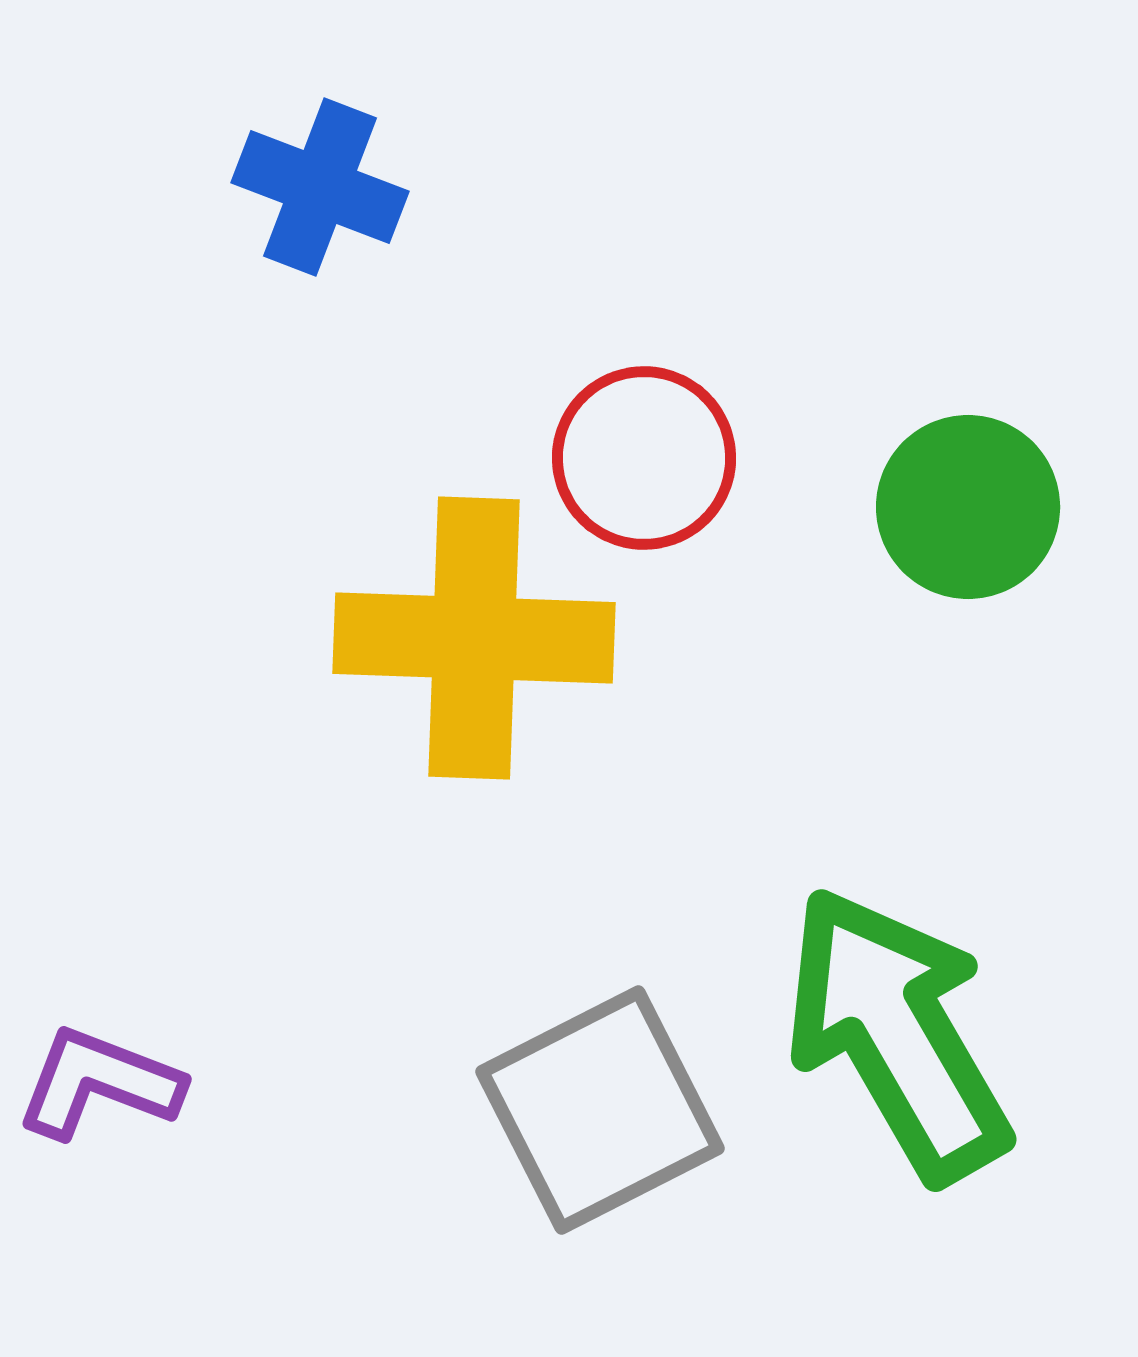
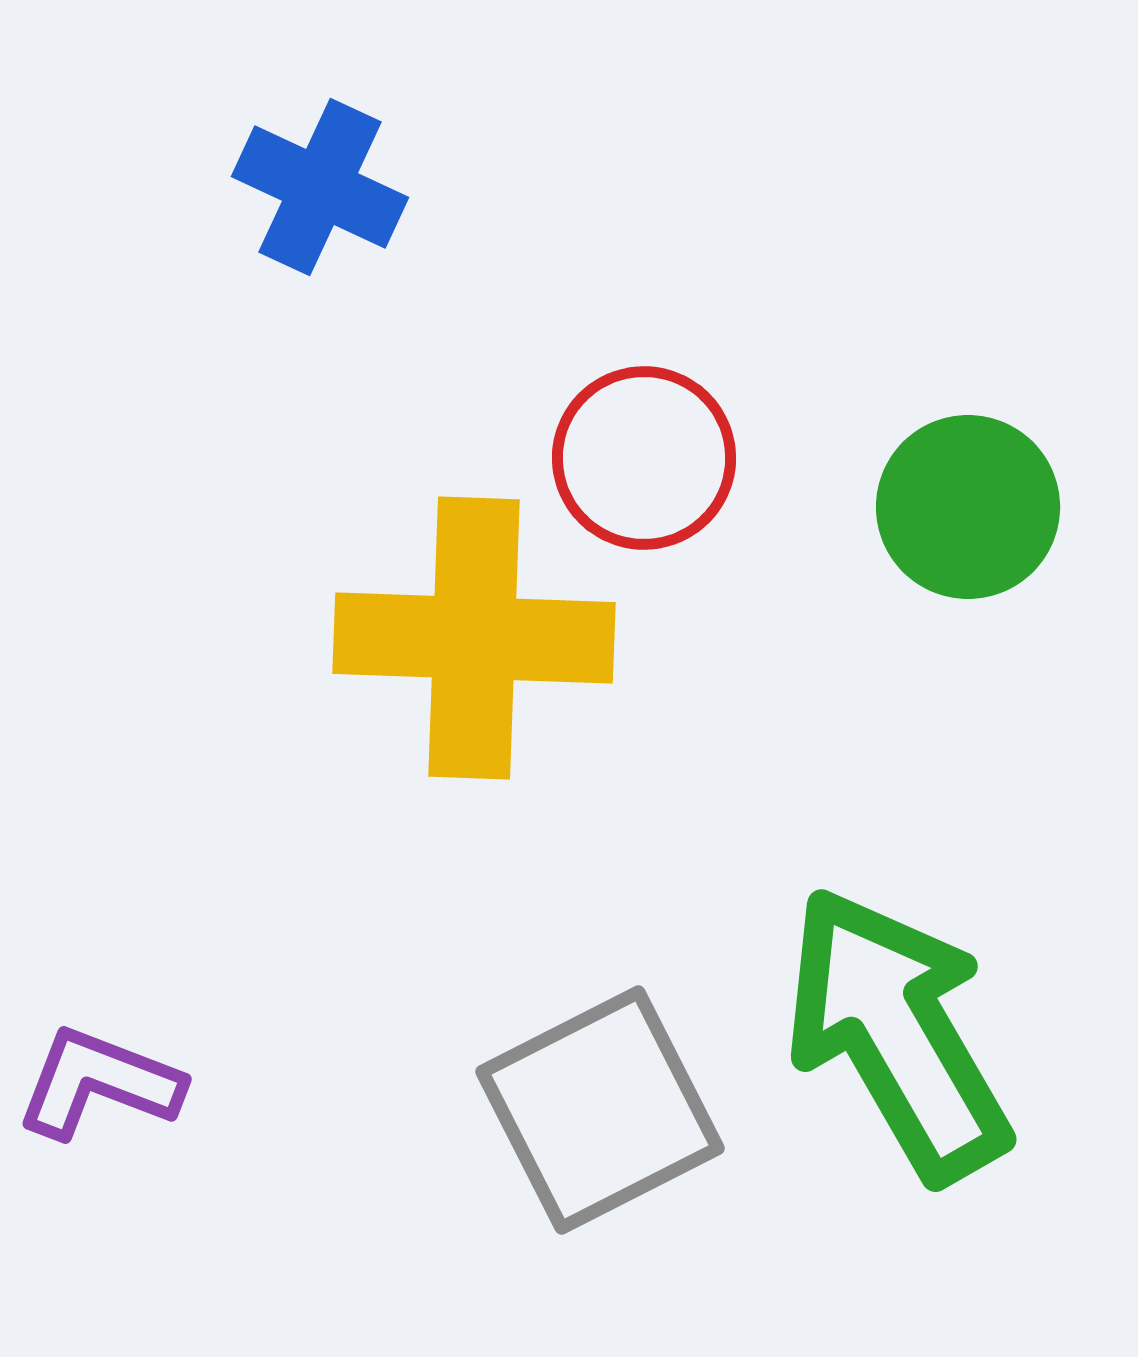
blue cross: rotated 4 degrees clockwise
